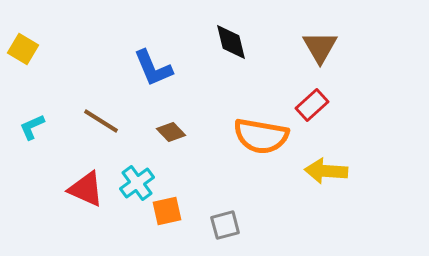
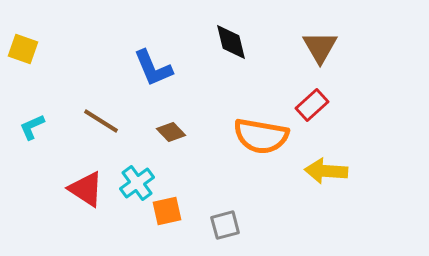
yellow square: rotated 12 degrees counterclockwise
red triangle: rotated 9 degrees clockwise
